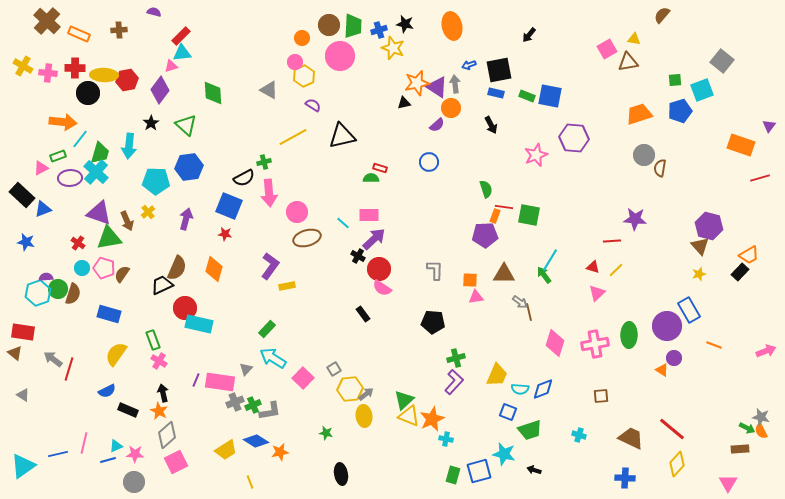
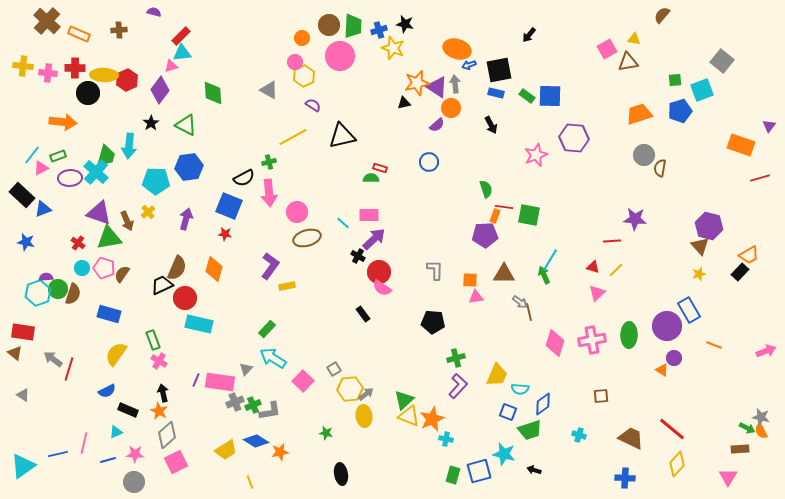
orange ellipse at (452, 26): moved 5 px right, 23 px down; rotated 60 degrees counterclockwise
yellow cross at (23, 66): rotated 24 degrees counterclockwise
red hexagon at (127, 80): rotated 15 degrees counterclockwise
green rectangle at (527, 96): rotated 14 degrees clockwise
blue square at (550, 96): rotated 10 degrees counterclockwise
green triangle at (186, 125): rotated 15 degrees counterclockwise
cyan line at (80, 139): moved 48 px left, 16 px down
green trapezoid at (100, 153): moved 6 px right, 3 px down
green cross at (264, 162): moved 5 px right
red circle at (379, 269): moved 3 px down
green arrow at (544, 275): rotated 12 degrees clockwise
red circle at (185, 308): moved 10 px up
pink cross at (595, 344): moved 3 px left, 4 px up
pink square at (303, 378): moved 3 px down
purple L-shape at (454, 382): moved 4 px right, 4 px down
blue diamond at (543, 389): moved 15 px down; rotated 15 degrees counterclockwise
cyan triangle at (116, 446): moved 14 px up
pink triangle at (728, 483): moved 6 px up
